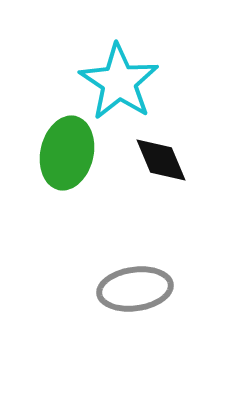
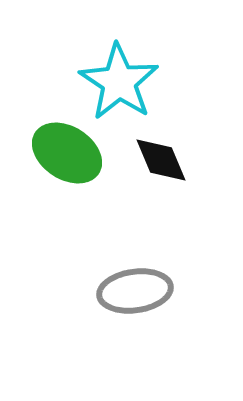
green ellipse: rotated 70 degrees counterclockwise
gray ellipse: moved 2 px down
